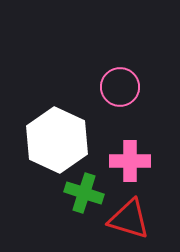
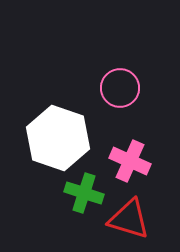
pink circle: moved 1 px down
white hexagon: moved 1 px right, 2 px up; rotated 6 degrees counterclockwise
pink cross: rotated 24 degrees clockwise
